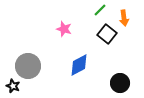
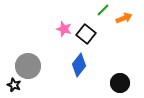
green line: moved 3 px right
orange arrow: rotated 105 degrees counterclockwise
black square: moved 21 px left
blue diamond: rotated 25 degrees counterclockwise
black star: moved 1 px right, 1 px up
